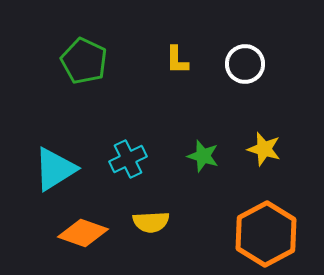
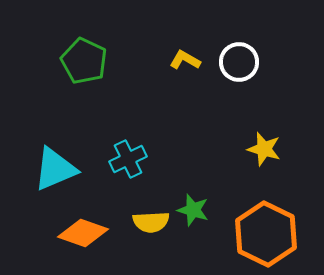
yellow L-shape: moved 8 px right; rotated 120 degrees clockwise
white circle: moved 6 px left, 2 px up
green star: moved 10 px left, 54 px down
cyan triangle: rotated 9 degrees clockwise
orange hexagon: rotated 6 degrees counterclockwise
